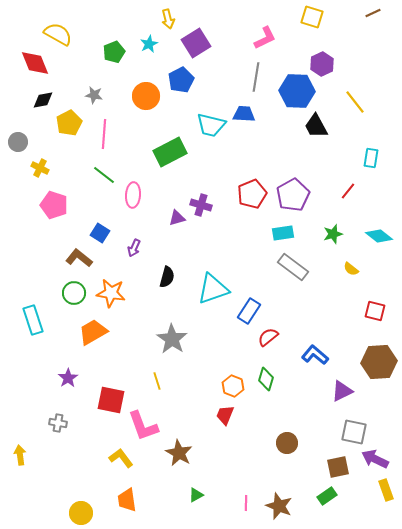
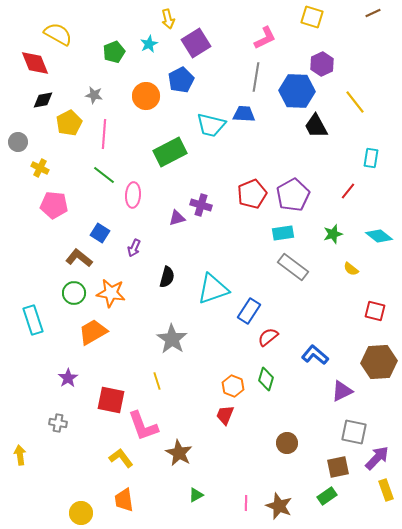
pink pentagon at (54, 205): rotated 12 degrees counterclockwise
purple arrow at (375, 459): moved 2 px right, 1 px up; rotated 108 degrees clockwise
orange trapezoid at (127, 500): moved 3 px left
